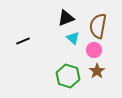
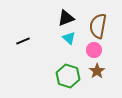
cyan triangle: moved 4 px left
